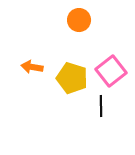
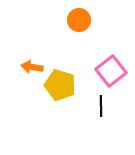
yellow pentagon: moved 12 px left, 7 px down
